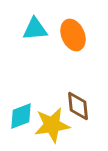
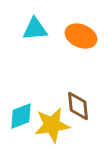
orange ellipse: moved 8 px right, 1 px down; rotated 44 degrees counterclockwise
